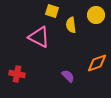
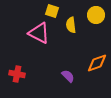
pink triangle: moved 4 px up
